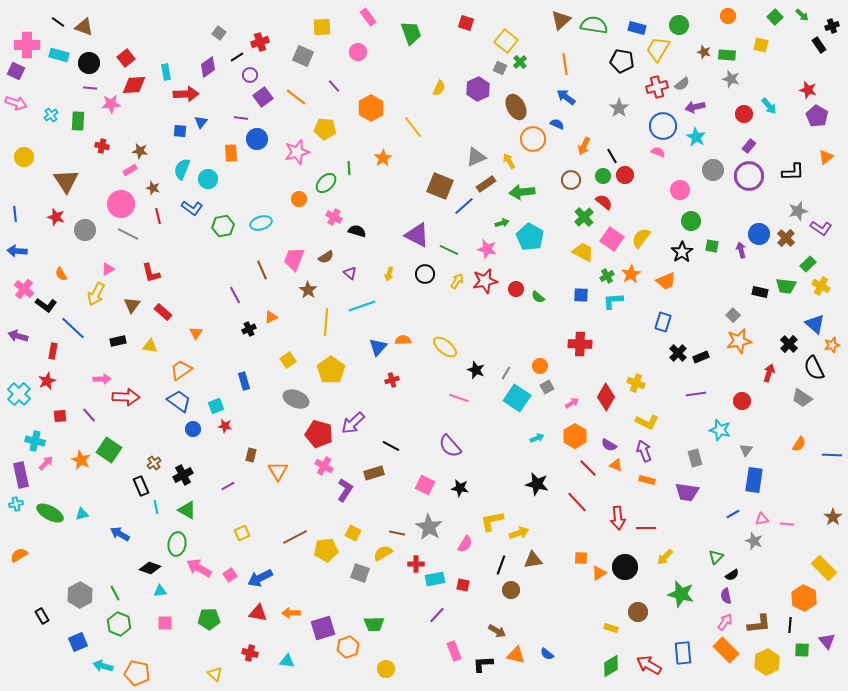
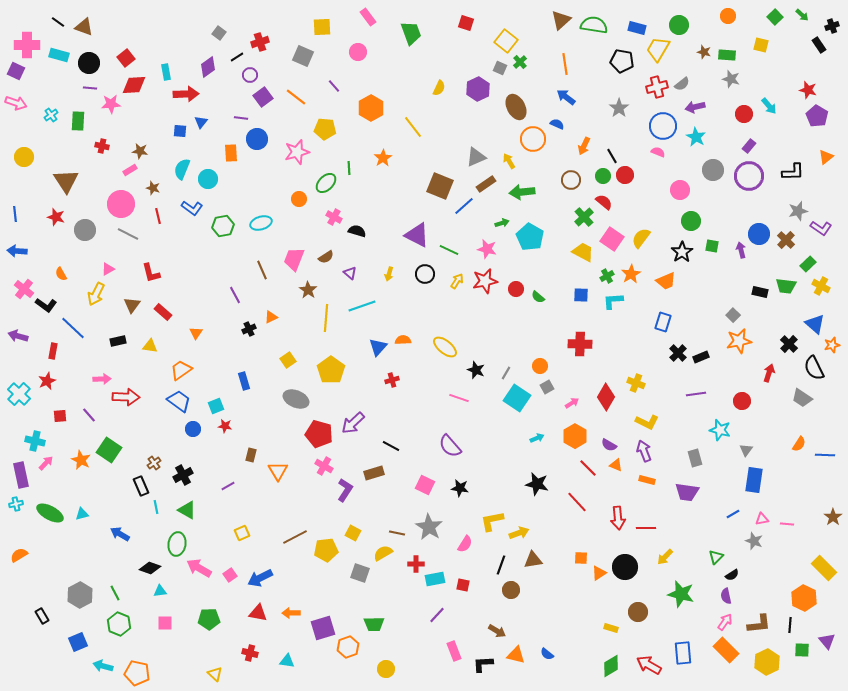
brown cross at (786, 238): moved 2 px down
yellow line at (326, 322): moved 4 px up
blue line at (832, 455): moved 7 px left
